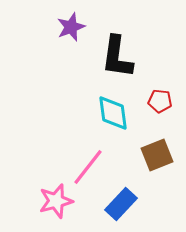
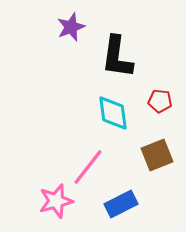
blue rectangle: rotated 20 degrees clockwise
